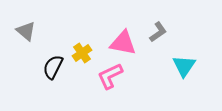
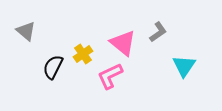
pink triangle: rotated 28 degrees clockwise
yellow cross: moved 1 px right, 1 px down
